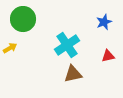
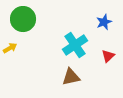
cyan cross: moved 8 px right
red triangle: rotated 32 degrees counterclockwise
brown triangle: moved 2 px left, 3 px down
